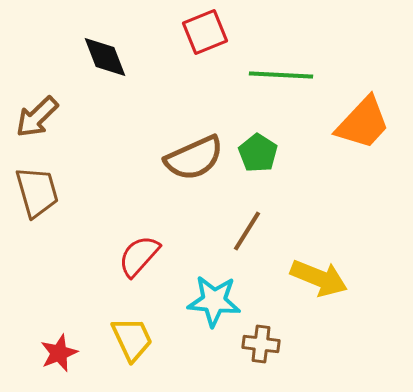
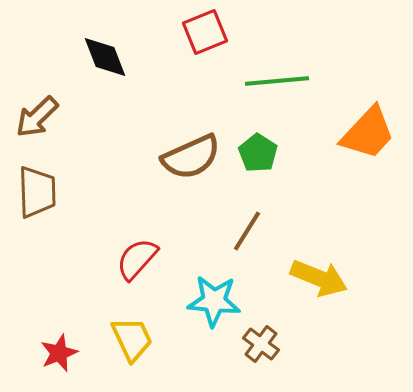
green line: moved 4 px left, 6 px down; rotated 8 degrees counterclockwise
orange trapezoid: moved 5 px right, 10 px down
brown semicircle: moved 3 px left, 1 px up
brown trapezoid: rotated 14 degrees clockwise
red semicircle: moved 2 px left, 3 px down
brown cross: rotated 30 degrees clockwise
